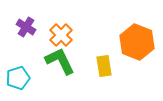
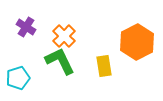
orange cross: moved 3 px right, 1 px down
orange hexagon: rotated 12 degrees clockwise
